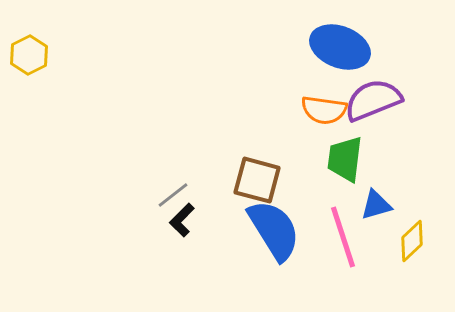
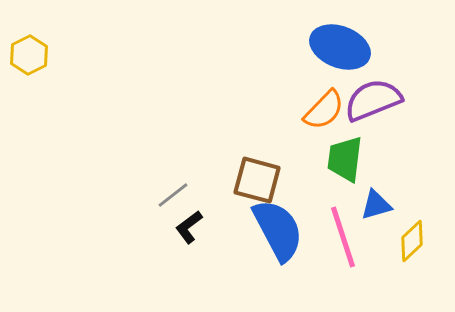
orange semicircle: rotated 54 degrees counterclockwise
black L-shape: moved 7 px right, 7 px down; rotated 8 degrees clockwise
blue semicircle: moved 4 px right; rotated 4 degrees clockwise
